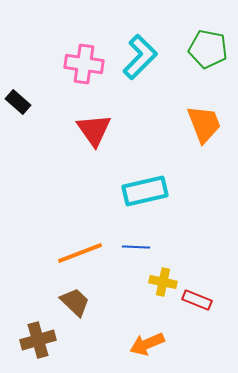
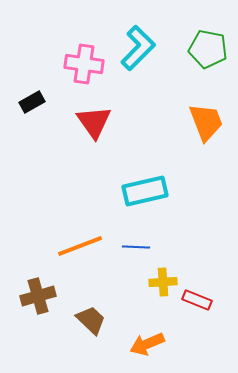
cyan L-shape: moved 2 px left, 9 px up
black rectangle: moved 14 px right; rotated 70 degrees counterclockwise
orange trapezoid: moved 2 px right, 2 px up
red triangle: moved 8 px up
orange line: moved 7 px up
yellow cross: rotated 16 degrees counterclockwise
brown trapezoid: moved 16 px right, 18 px down
brown cross: moved 44 px up
